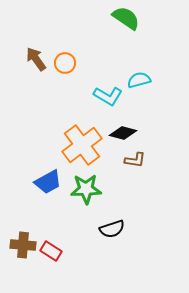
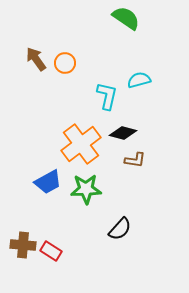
cyan L-shape: moved 1 px left; rotated 108 degrees counterclockwise
orange cross: moved 1 px left, 1 px up
black semicircle: moved 8 px right; rotated 30 degrees counterclockwise
